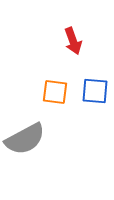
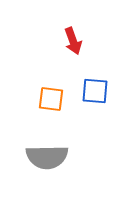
orange square: moved 4 px left, 7 px down
gray semicircle: moved 22 px right, 18 px down; rotated 27 degrees clockwise
